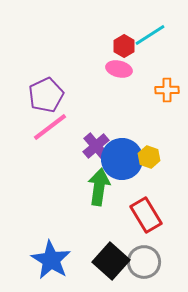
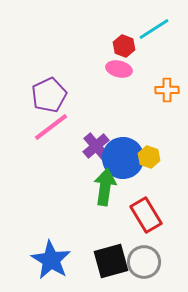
cyan line: moved 4 px right, 6 px up
red hexagon: rotated 10 degrees counterclockwise
purple pentagon: moved 3 px right
pink line: moved 1 px right
blue circle: moved 1 px right, 1 px up
green arrow: moved 6 px right
black square: rotated 33 degrees clockwise
